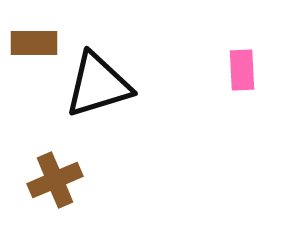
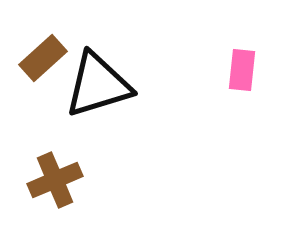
brown rectangle: moved 9 px right, 15 px down; rotated 42 degrees counterclockwise
pink rectangle: rotated 9 degrees clockwise
